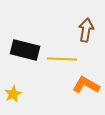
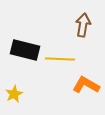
brown arrow: moved 3 px left, 5 px up
yellow line: moved 2 px left
yellow star: moved 1 px right
